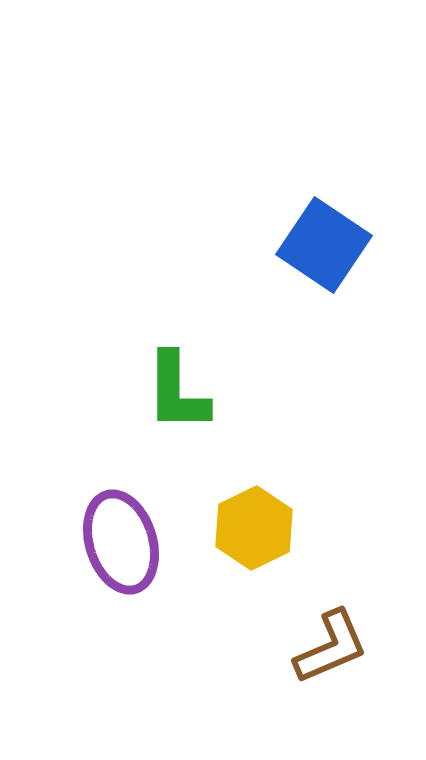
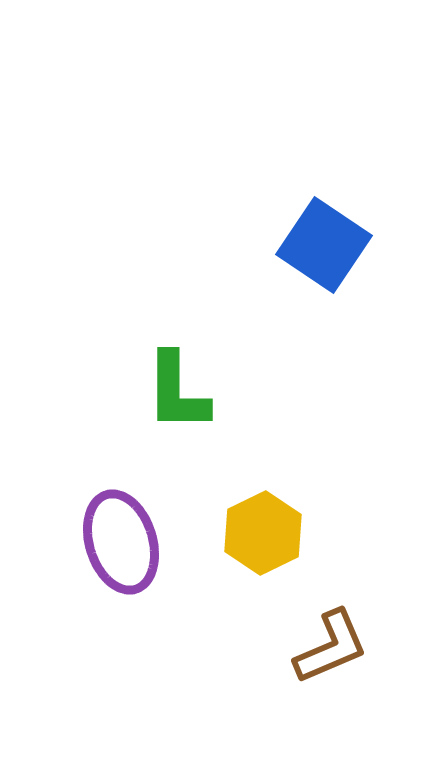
yellow hexagon: moved 9 px right, 5 px down
